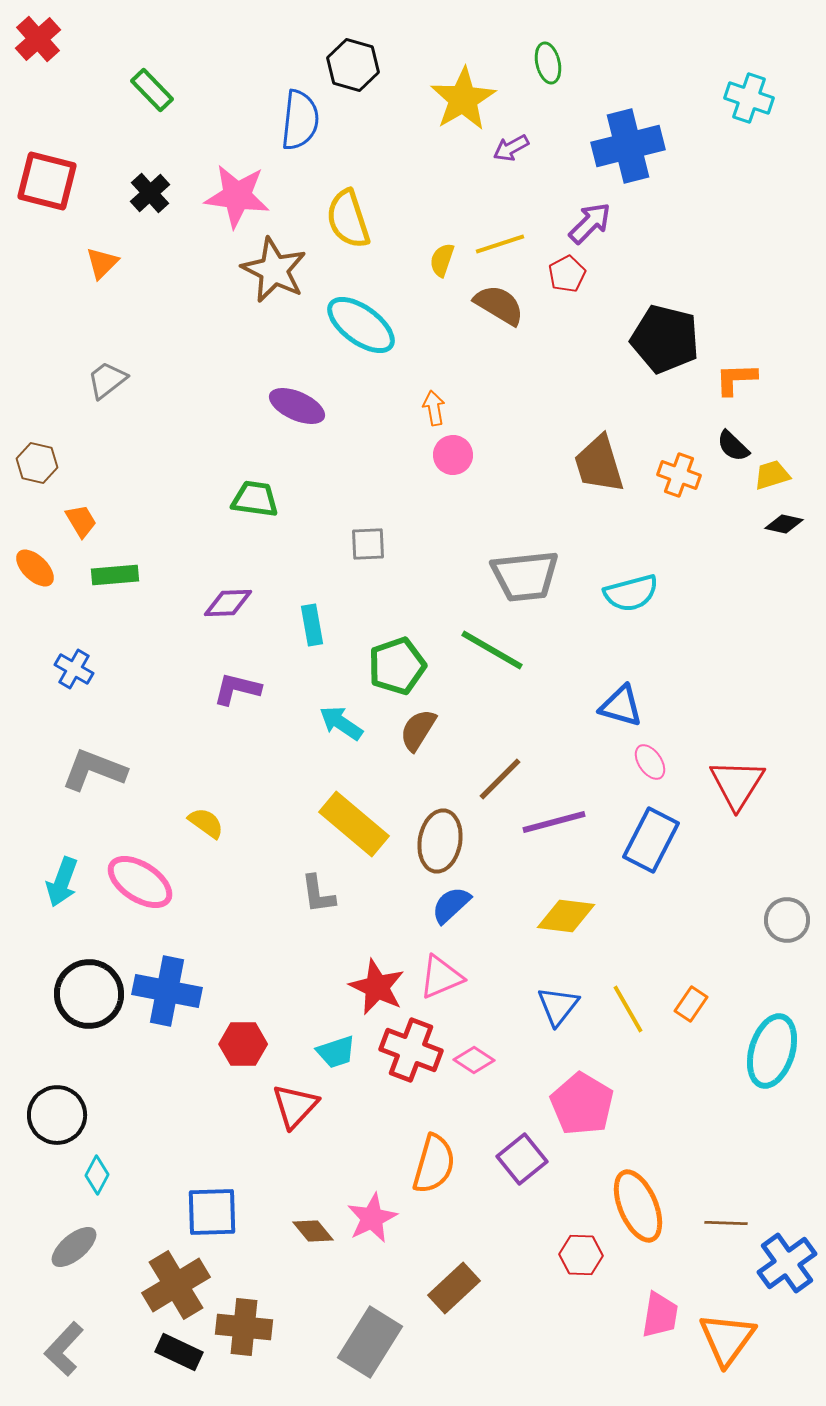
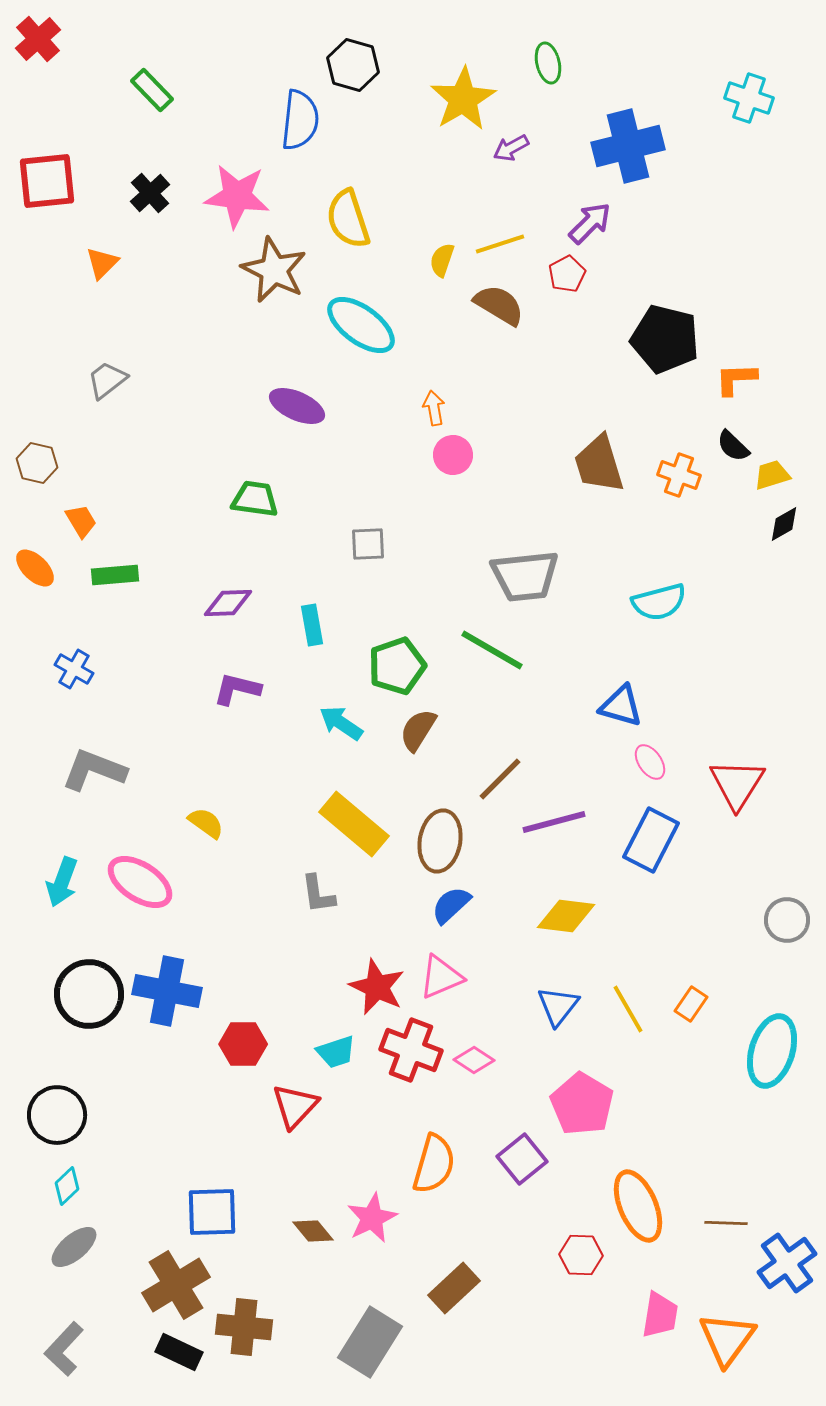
red square at (47, 181): rotated 20 degrees counterclockwise
black diamond at (784, 524): rotated 42 degrees counterclockwise
cyan semicircle at (631, 593): moved 28 px right, 9 px down
cyan diamond at (97, 1175): moved 30 px left, 11 px down; rotated 18 degrees clockwise
